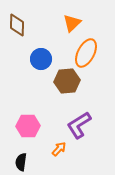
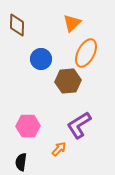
brown hexagon: moved 1 px right
